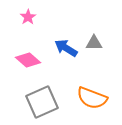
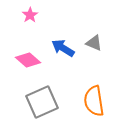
pink star: moved 2 px right, 2 px up
gray triangle: rotated 24 degrees clockwise
blue arrow: moved 3 px left
orange semicircle: moved 2 px right, 3 px down; rotated 60 degrees clockwise
